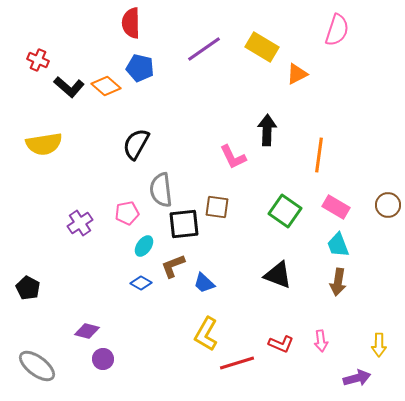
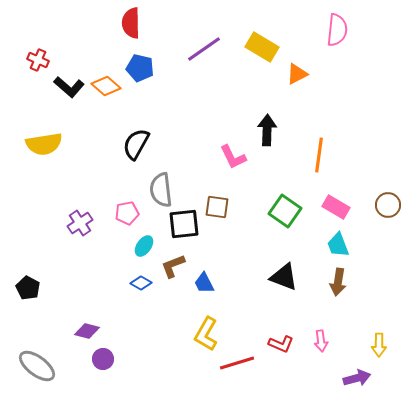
pink semicircle: rotated 12 degrees counterclockwise
black triangle: moved 6 px right, 2 px down
blue trapezoid: rotated 20 degrees clockwise
